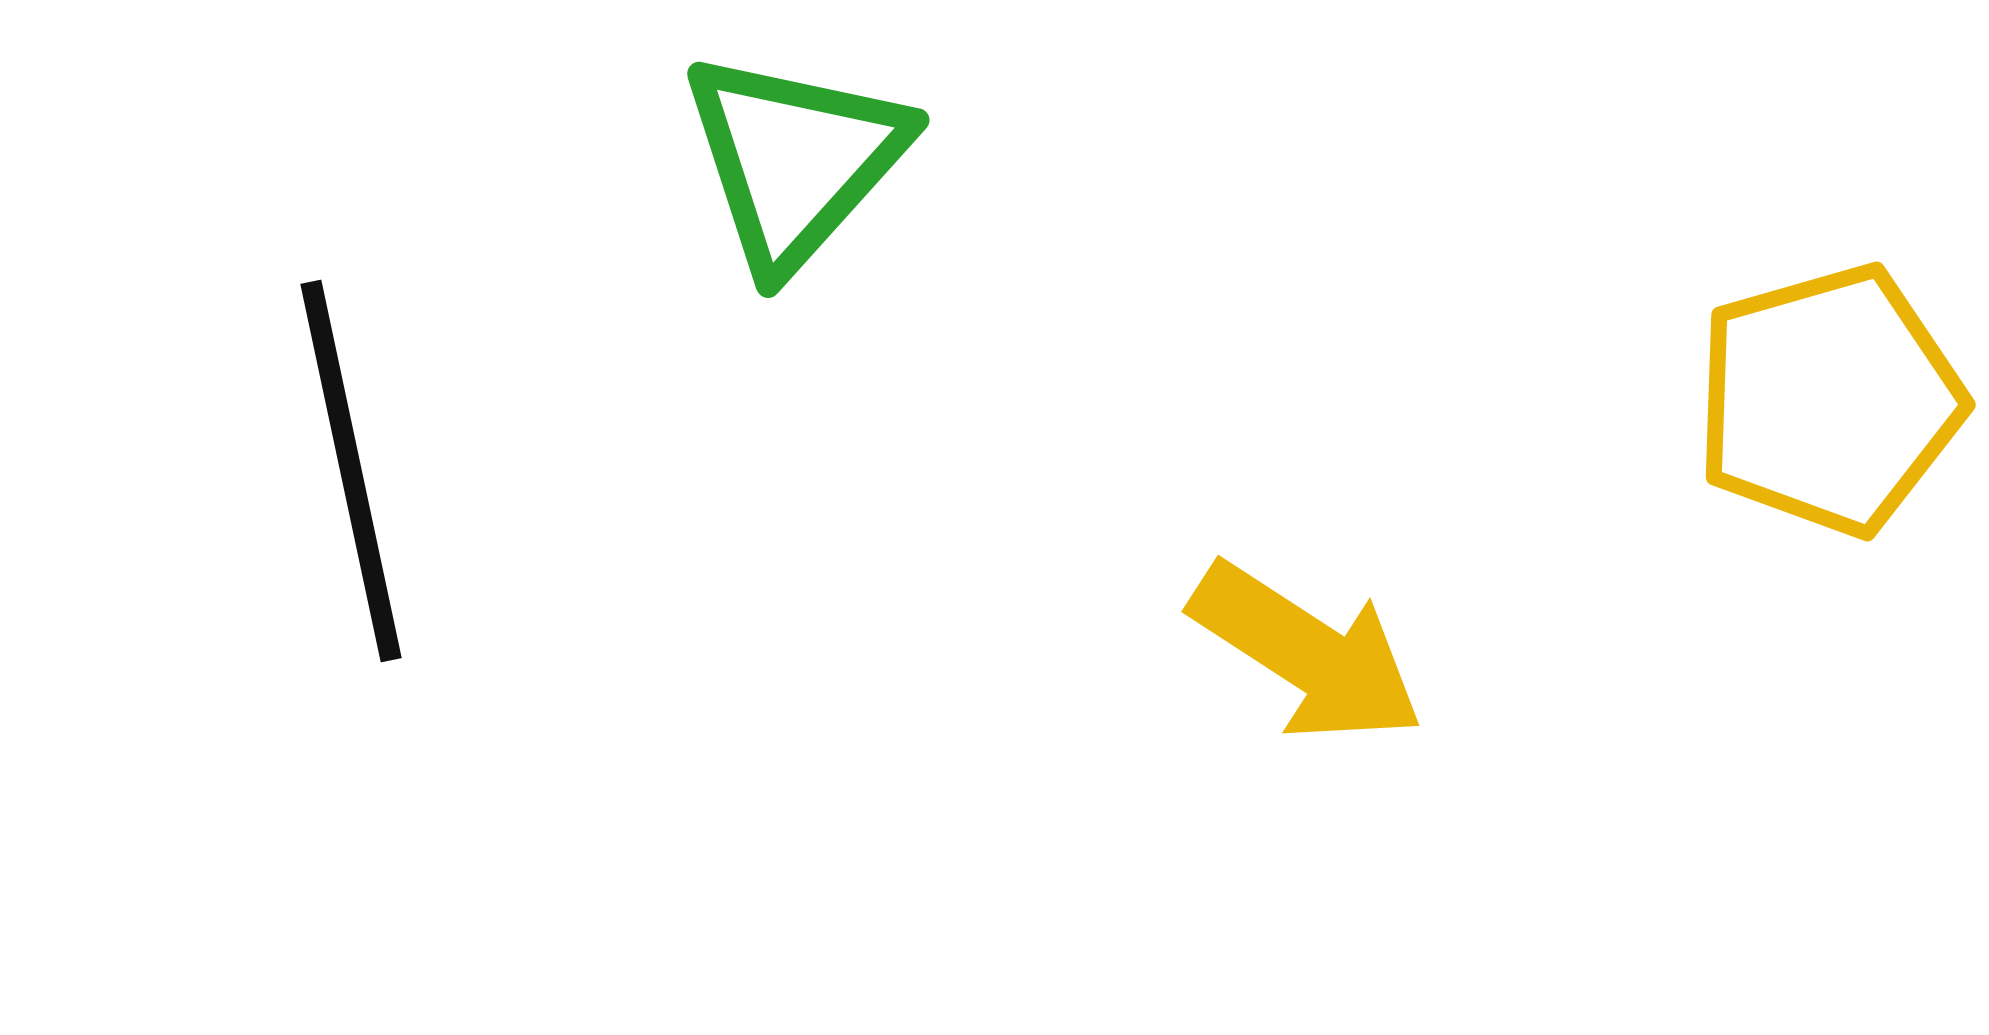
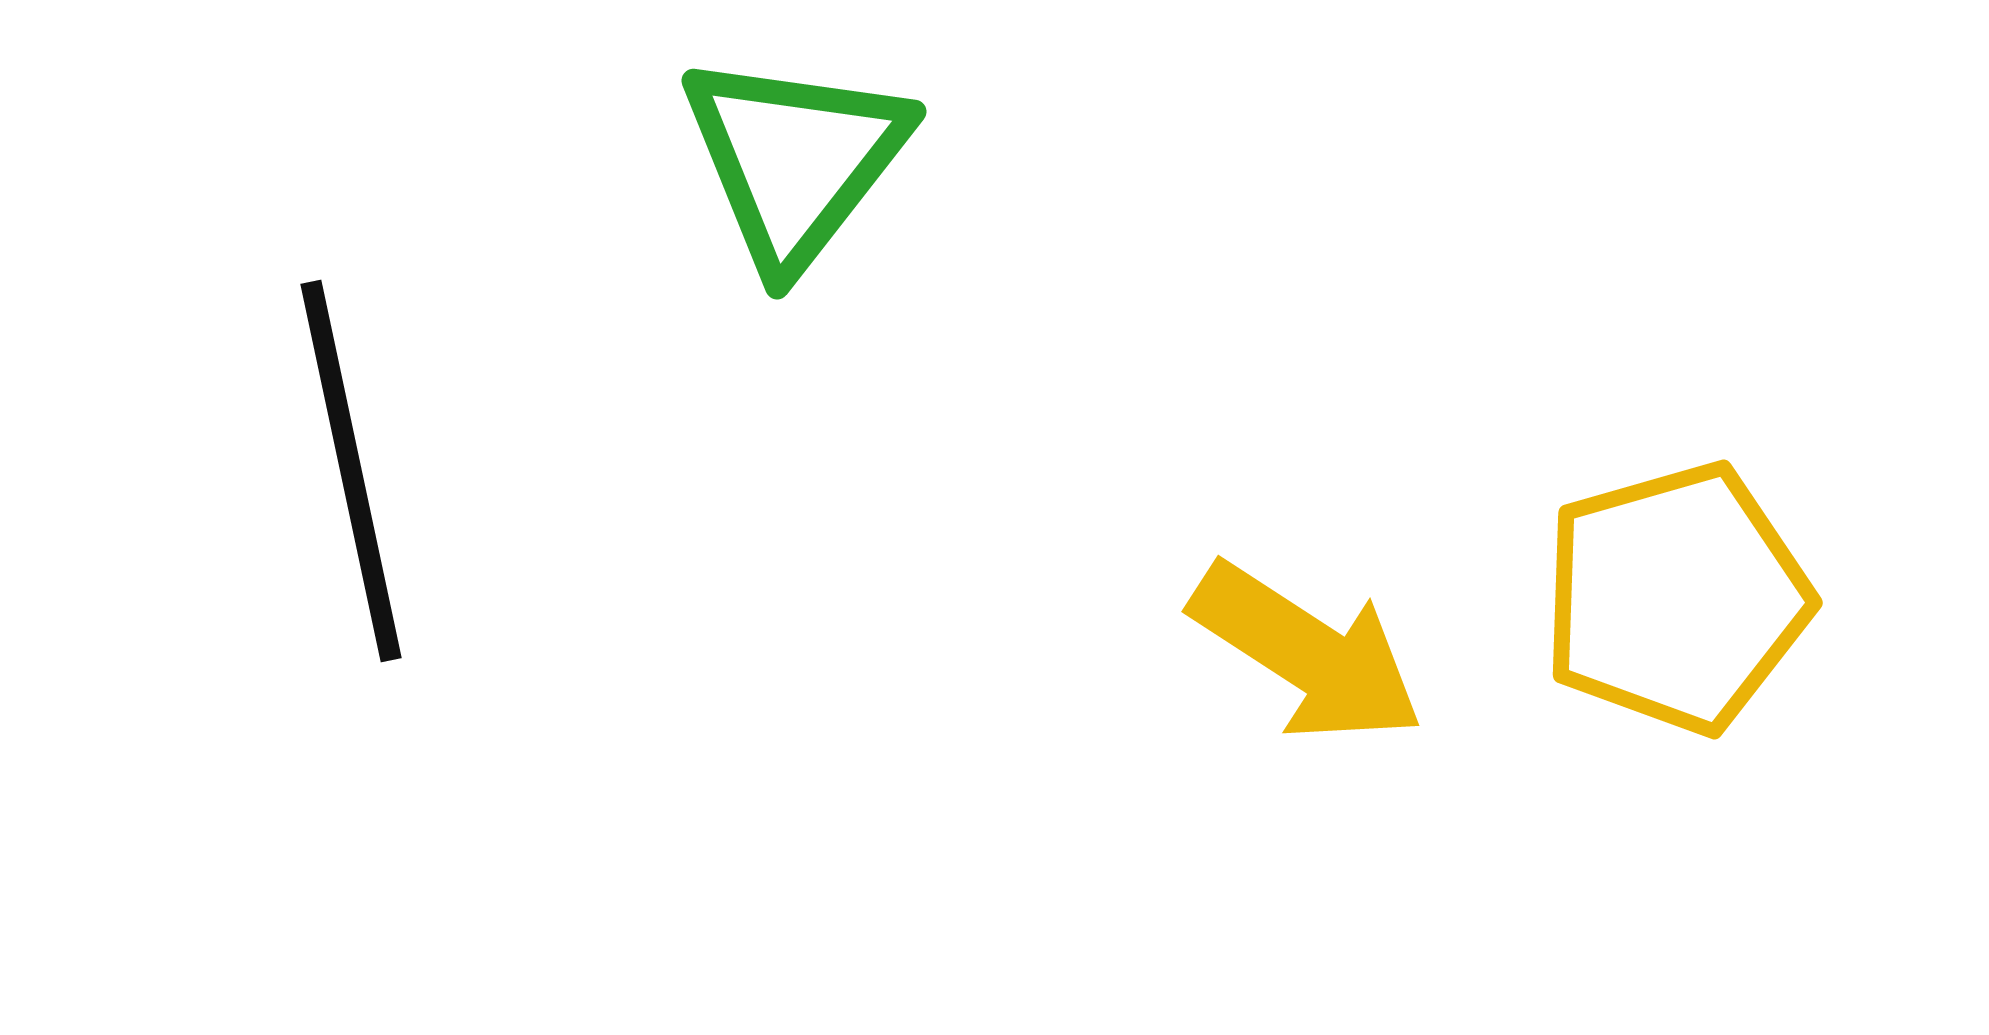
green triangle: rotated 4 degrees counterclockwise
yellow pentagon: moved 153 px left, 198 px down
